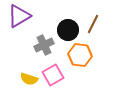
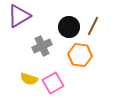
brown line: moved 2 px down
black circle: moved 1 px right, 3 px up
gray cross: moved 2 px left, 1 px down
pink square: moved 8 px down
